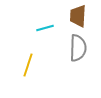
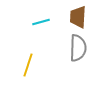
brown trapezoid: moved 1 px down
cyan line: moved 4 px left, 6 px up
